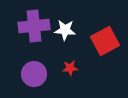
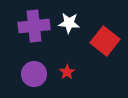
white star: moved 4 px right, 7 px up
red square: rotated 24 degrees counterclockwise
red star: moved 3 px left, 4 px down; rotated 28 degrees counterclockwise
